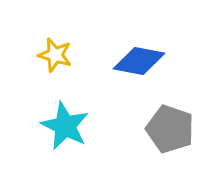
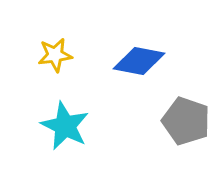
yellow star: rotated 24 degrees counterclockwise
gray pentagon: moved 16 px right, 8 px up
